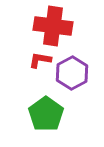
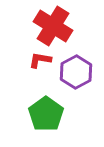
red cross: rotated 24 degrees clockwise
purple hexagon: moved 4 px right, 1 px up
